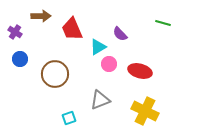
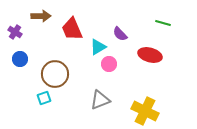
red ellipse: moved 10 px right, 16 px up
cyan square: moved 25 px left, 20 px up
